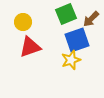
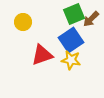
green square: moved 8 px right
blue square: moved 6 px left; rotated 15 degrees counterclockwise
red triangle: moved 12 px right, 8 px down
yellow star: rotated 30 degrees clockwise
